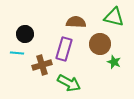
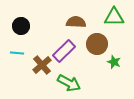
green triangle: rotated 15 degrees counterclockwise
black circle: moved 4 px left, 8 px up
brown circle: moved 3 px left
purple rectangle: moved 2 px down; rotated 30 degrees clockwise
brown cross: rotated 24 degrees counterclockwise
